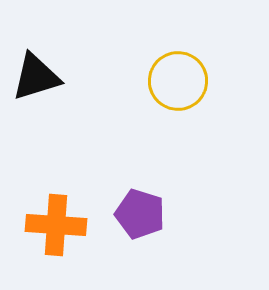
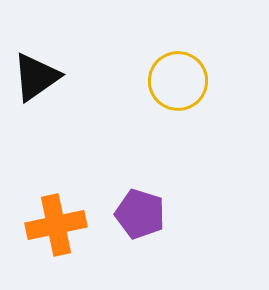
black triangle: rotated 18 degrees counterclockwise
orange cross: rotated 16 degrees counterclockwise
